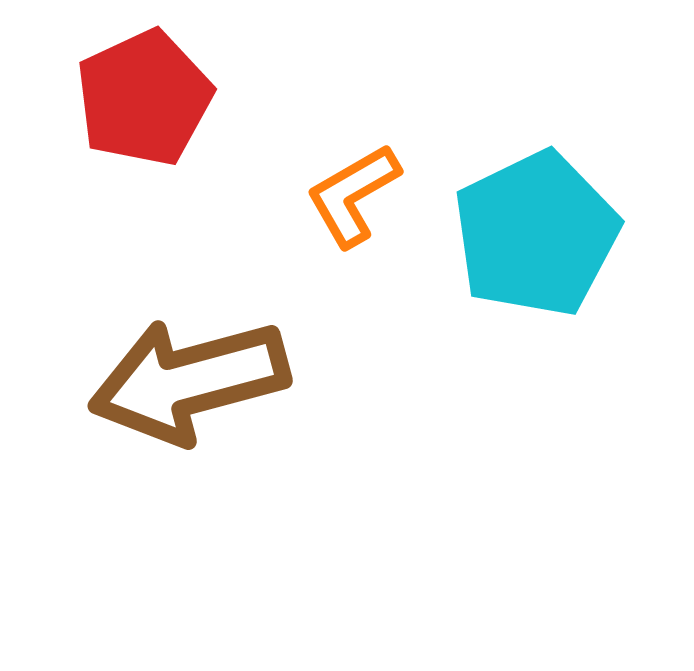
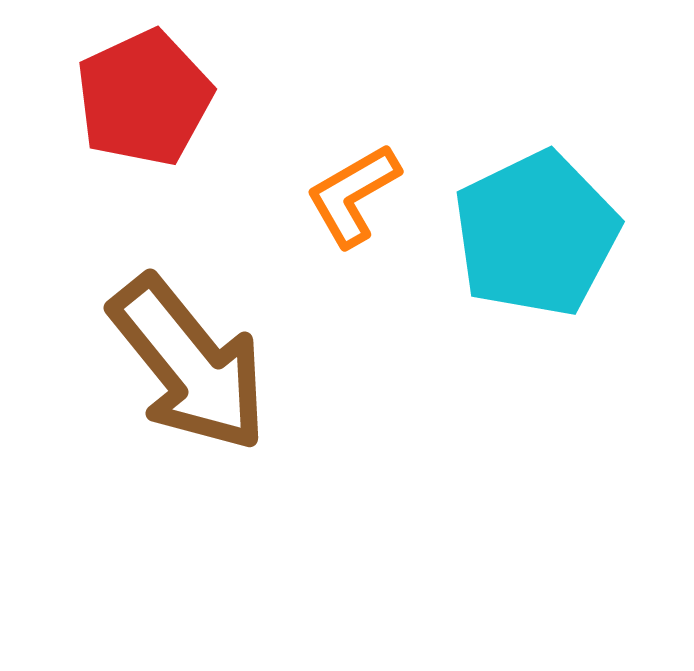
brown arrow: moved 17 px up; rotated 114 degrees counterclockwise
